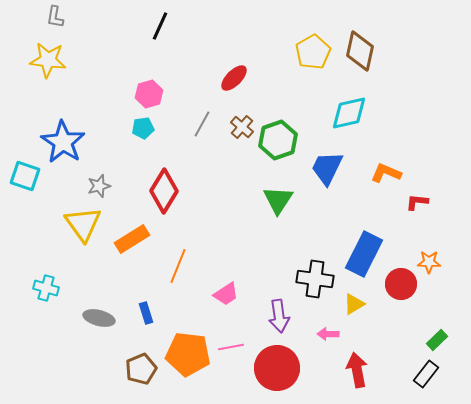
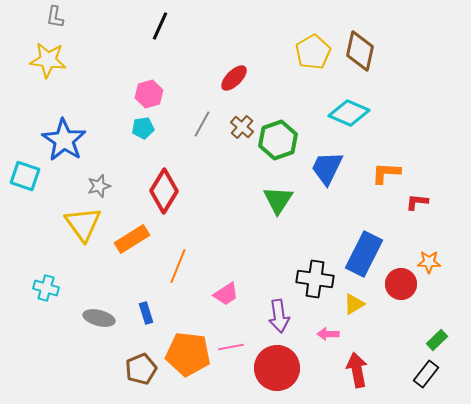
cyan diamond at (349, 113): rotated 36 degrees clockwise
blue star at (63, 142): moved 1 px right, 2 px up
orange L-shape at (386, 173): rotated 20 degrees counterclockwise
